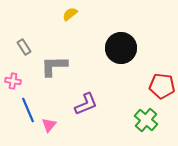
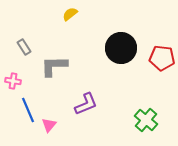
red pentagon: moved 28 px up
